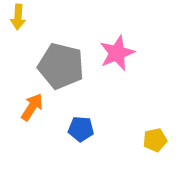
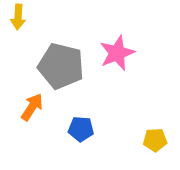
yellow pentagon: rotated 10 degrees clockwise
